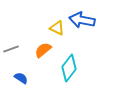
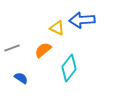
blue arrow: rotated 15 degrees counterclockwise
gray line: moved 1 px right, 1 px up
